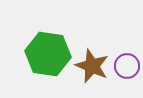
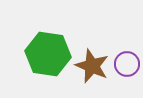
purple circle: moved 2 px up
